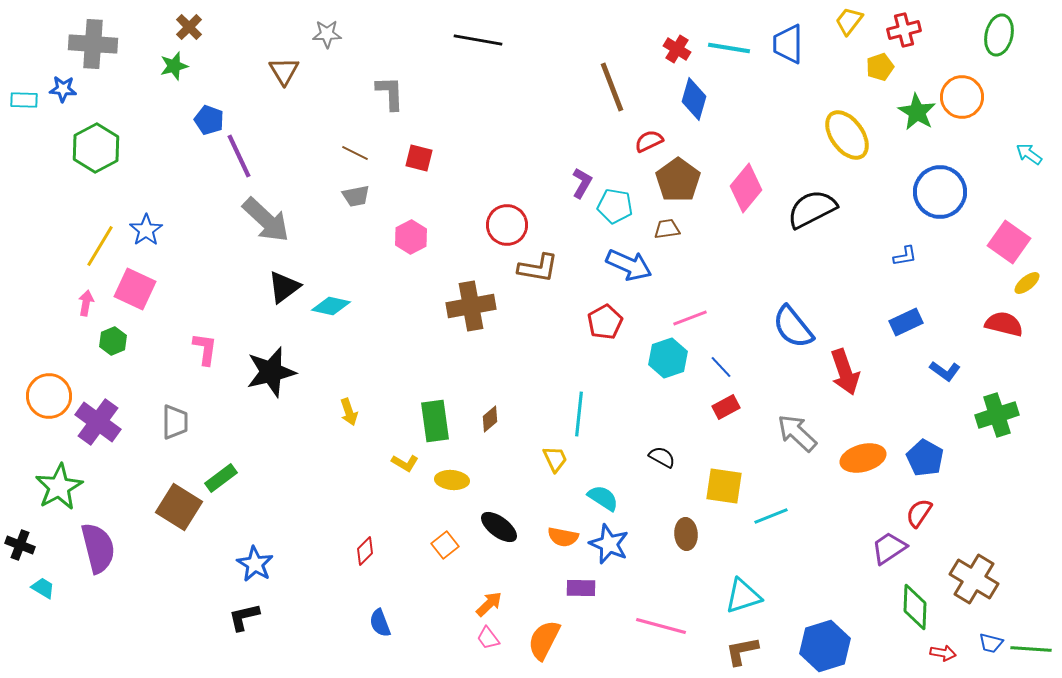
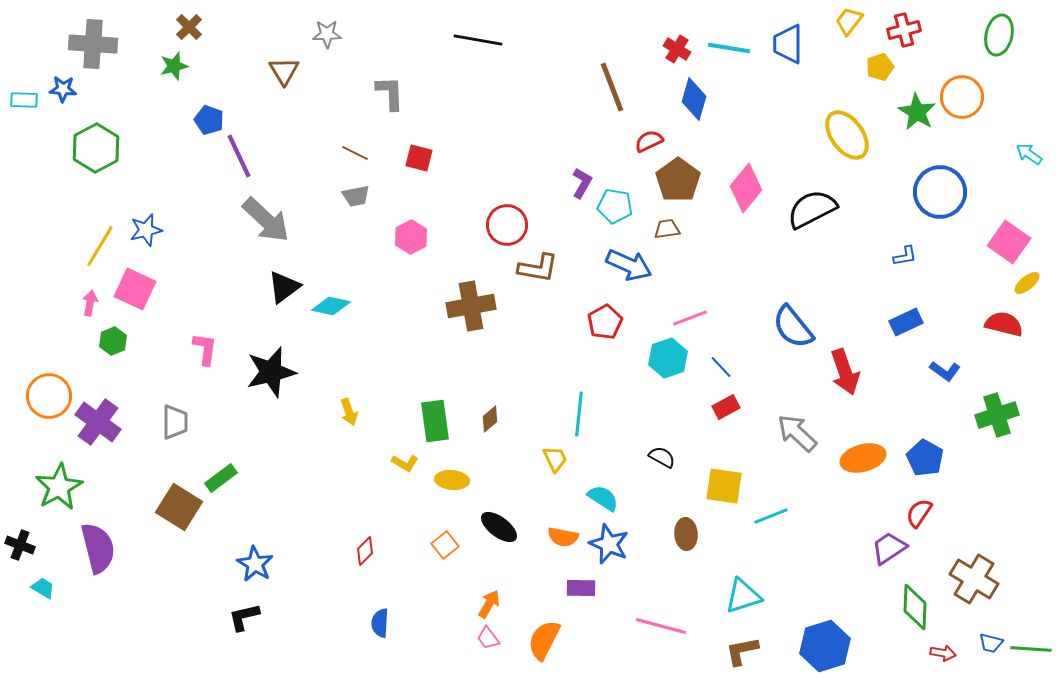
blue star at (146, 230): rotated 20 degrees clockwise
pink arrow at (86, 303): moved 4 px right
orange arrow at (489, 604): rotated 16 degrees counterclockwise
blue semicircle at (380, 623): rotated 24 degrees clockwise
